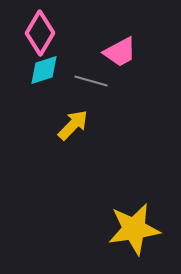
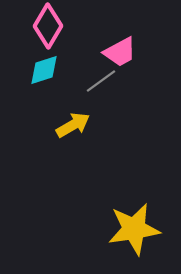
pink diamond: moved 8 px right, 7 px up
gray line: moved 10 px right; rotated 52 degrees counterclockwise
yellow arrow: rotated 16 degrees clockwise
